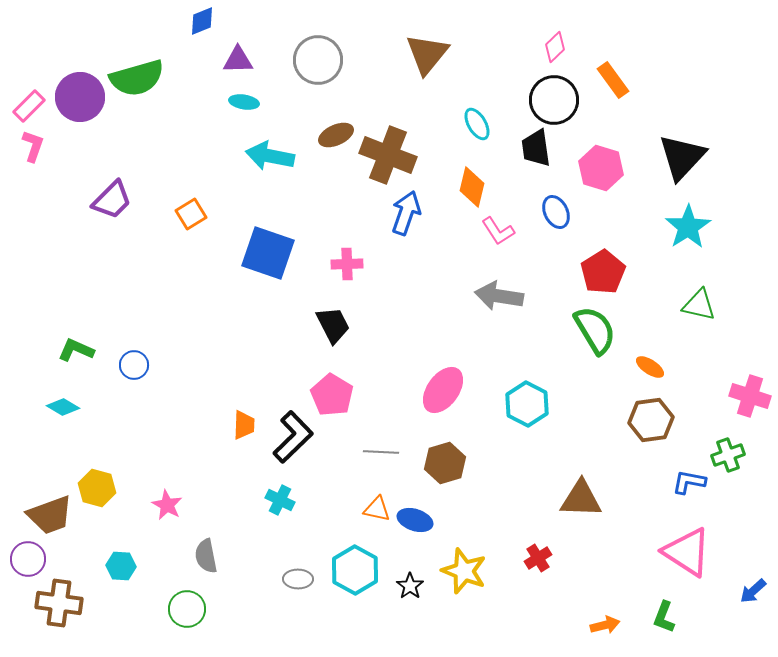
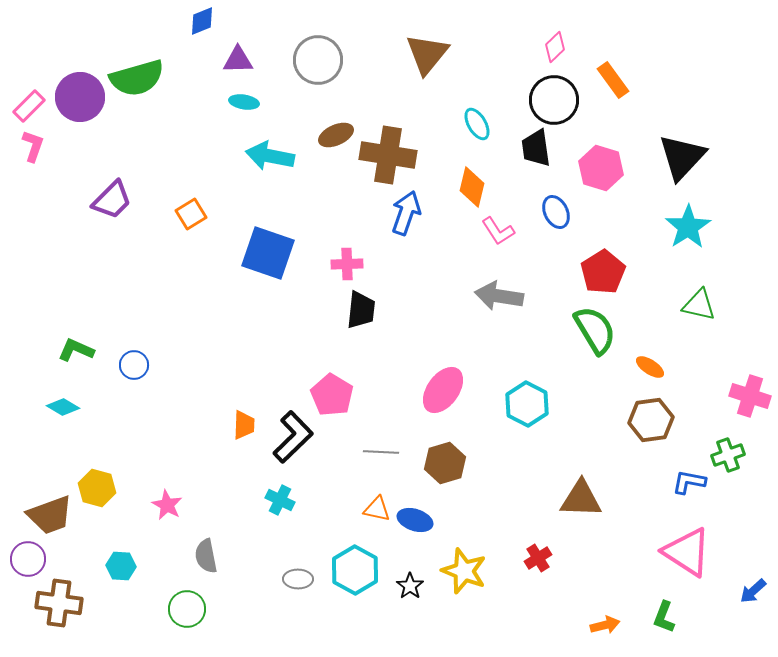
brown cross at (388, 155): rotated 12 degrees counterclockwise
black trapezoid at (333, 325): moved 28 px right, 15 px up; rotated 33 degrees clockwise
